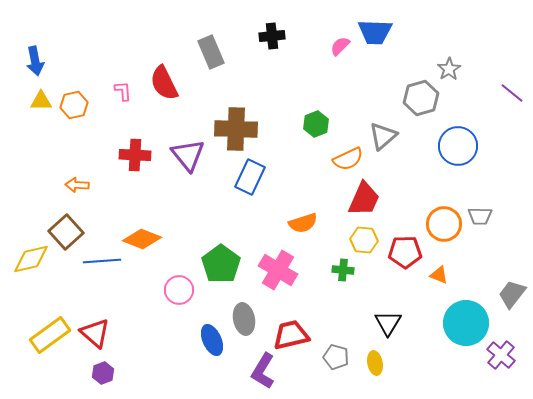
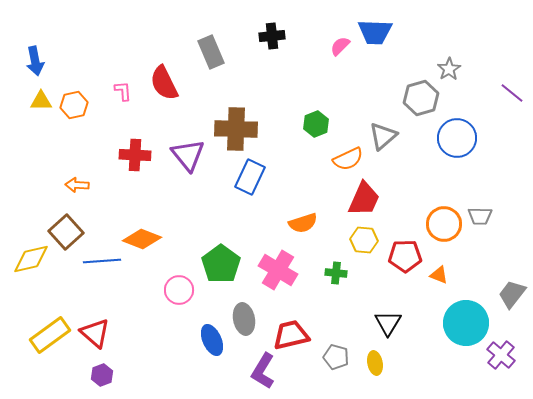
blue circle at (458, 146): moved 1 px left, 8 px up
red pentagon at (405, 252): moved 4 px down
green cross at (343, 270): moved 7 px left, 3 px down
purple hexagon at (103, 373): moved 1 px left, 2 px down
